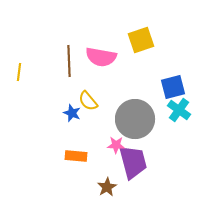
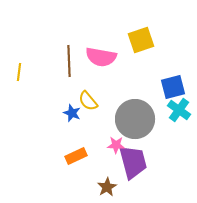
orange rectangle: rotated 30 degrees counterclockwise
